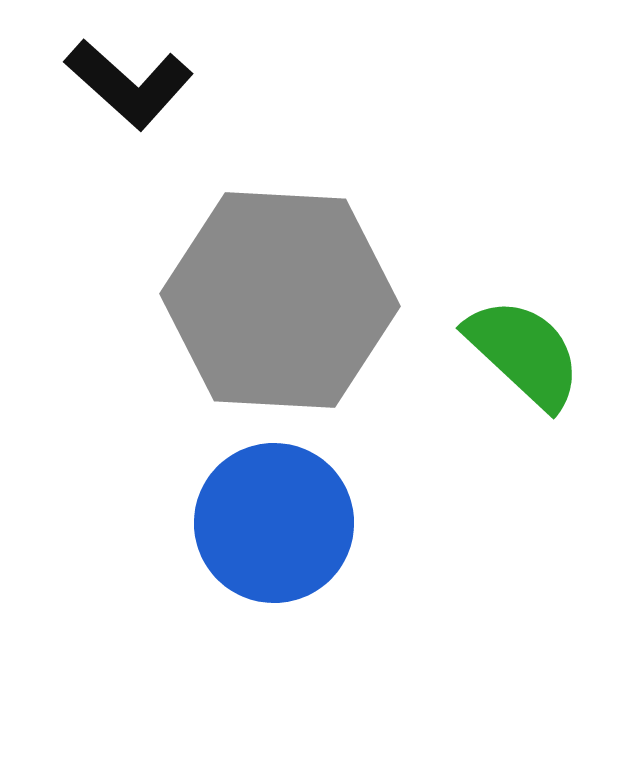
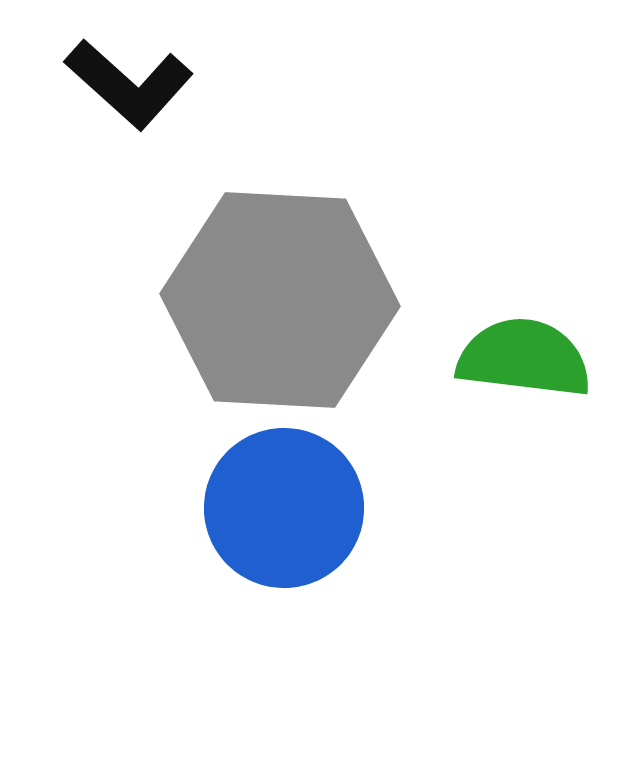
green semicircle: moved 5 px down; rotated 36 degrees counterclockwise
blue circle: moved 10 px right, 15 px up
